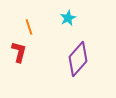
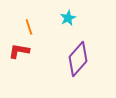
red L-shape: moved 1 px up; rotated 95 degrees counterclockwise
